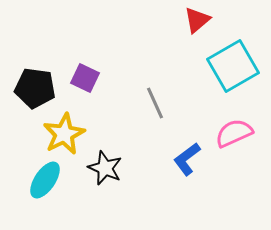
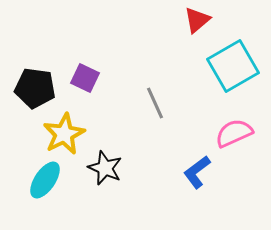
blue L-shape: moved 10 px right, 13 px down
